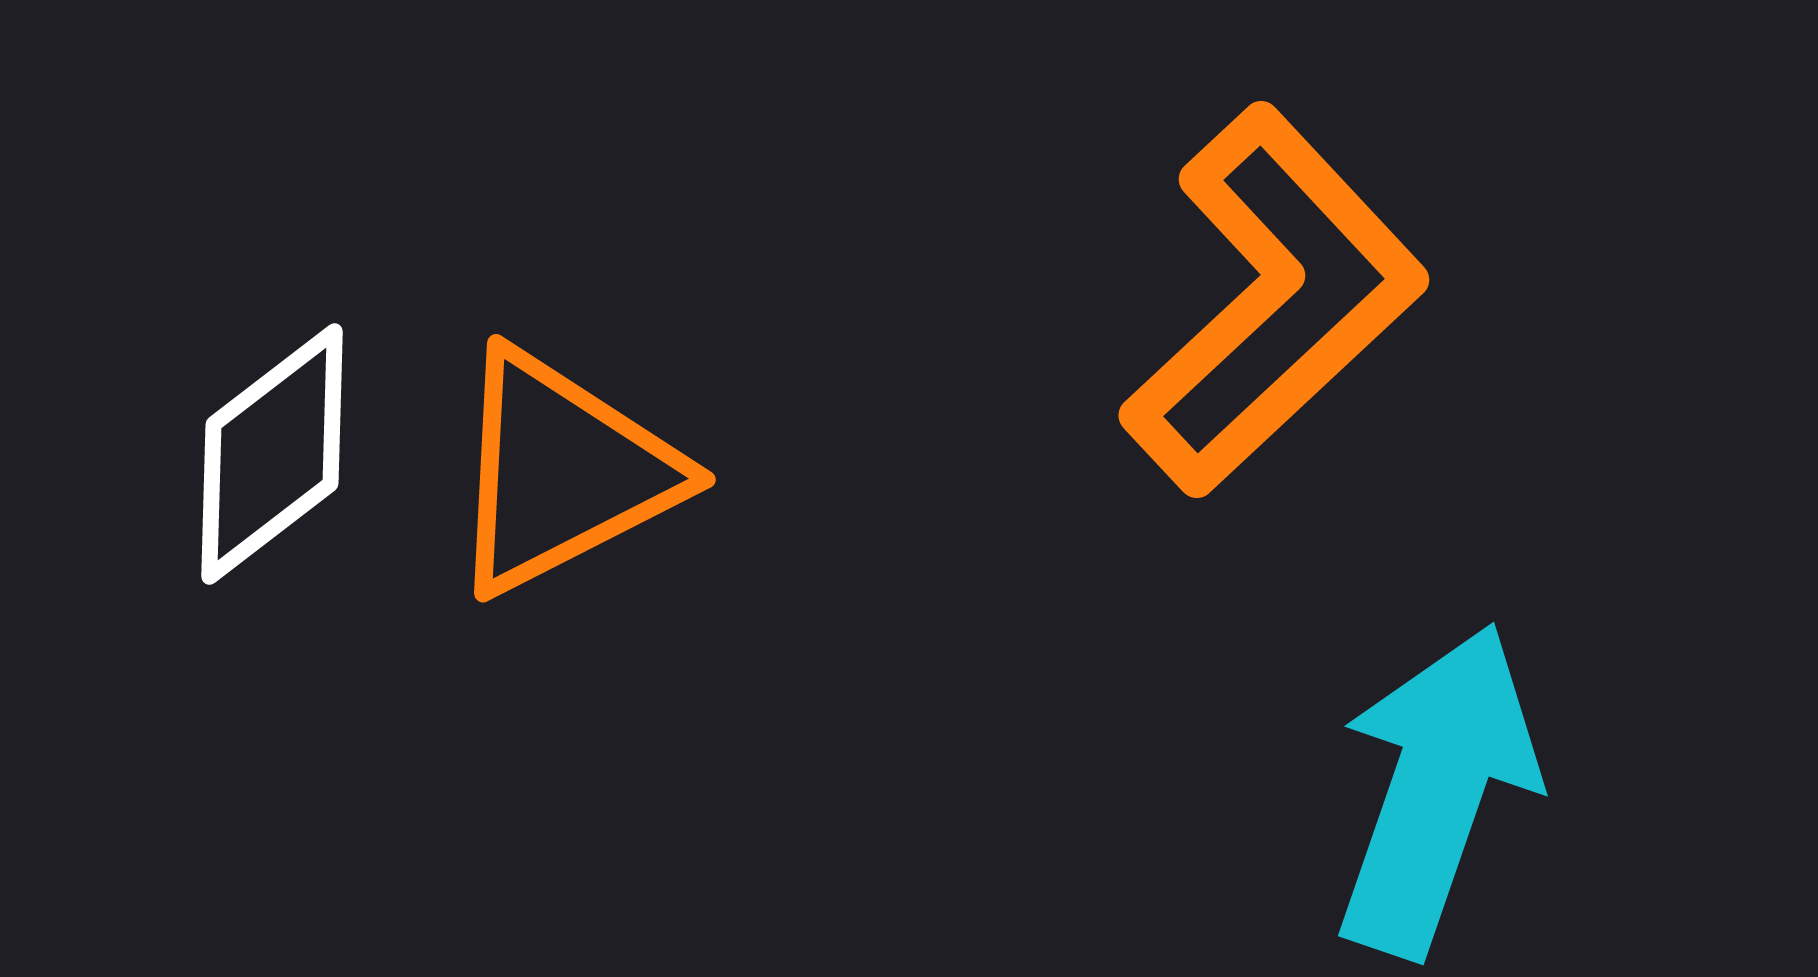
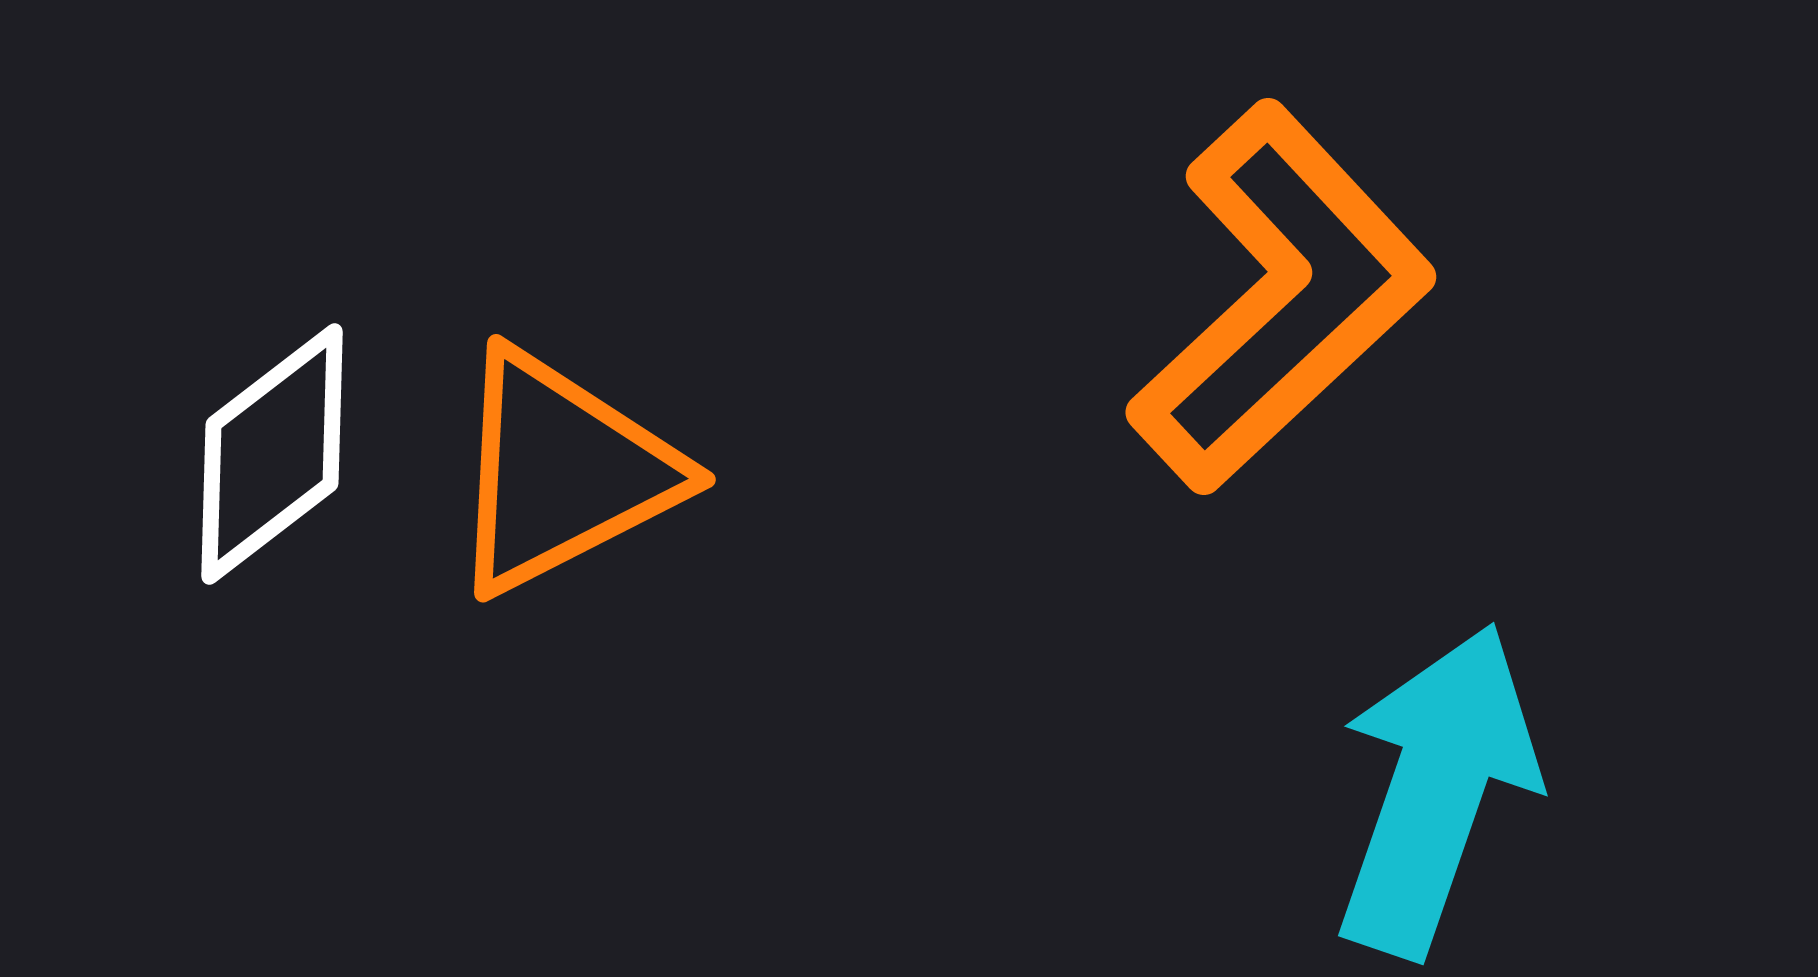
orange L-shape: moved 7 px right, 3 px up
